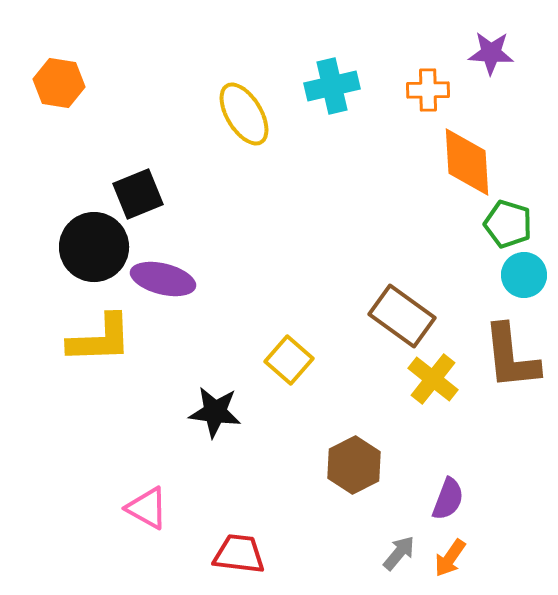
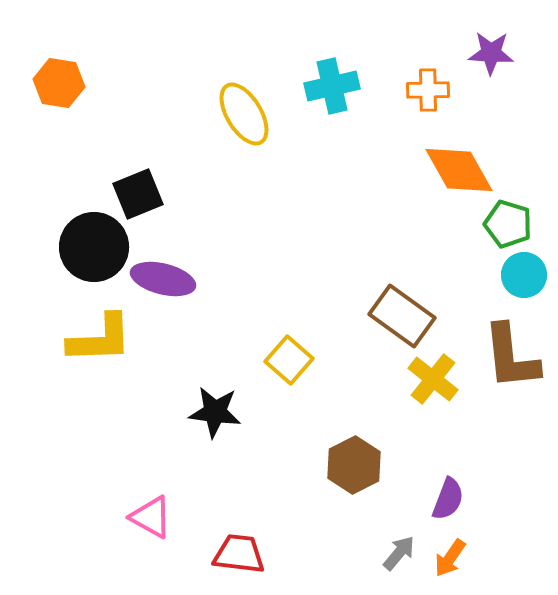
orange diamond: moved 8 px left, 8 px down; rotated 26 degrees counterclockwise
pink triangle: moved 4 px right, 9 px down
